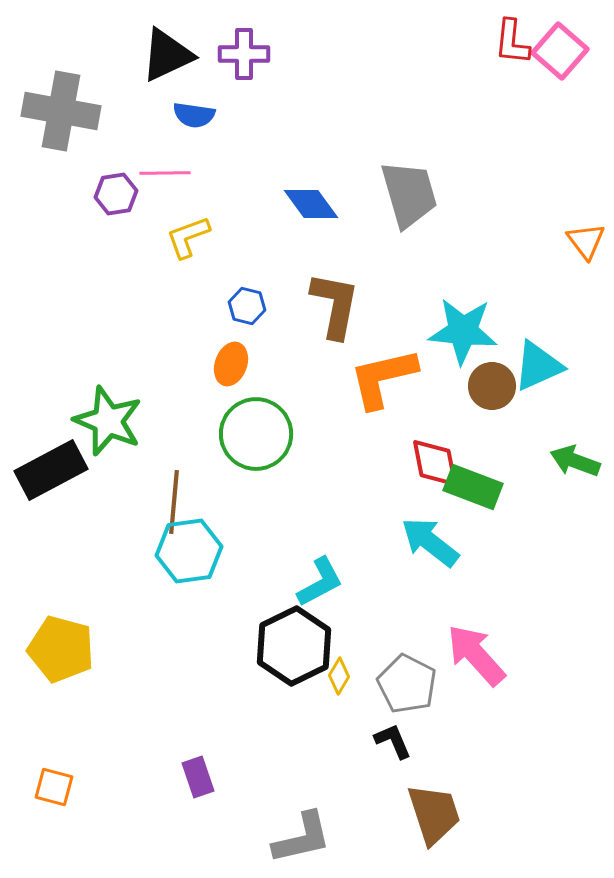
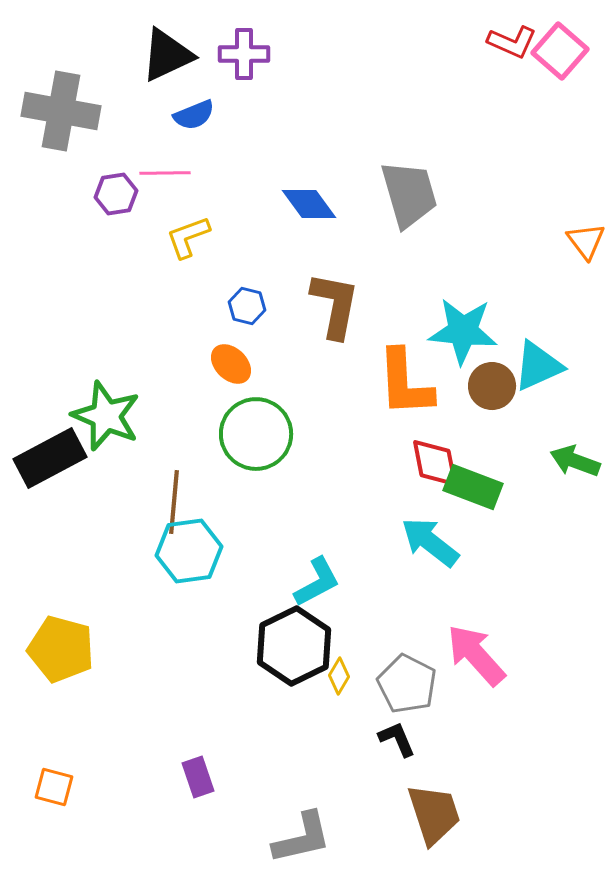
red L-shape: rotated 72 degrees counterclockwise
blue semicircle: rotated 30 degrees counterclockwise
blue diamond: moved 2 px left
orange ellipse: rotated 66 degrees counterclockwise
orange L-shape: moved 22 px right, 5 px down; rotated 80 degrees counterclockwise
green star: moved 2 px left, 5 px up
black rectangle: moved 1 px left, 12 px up
cyan L-shape: moved 3 px left
black L-shape: moved 4 px right, 2 px up
